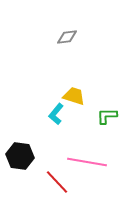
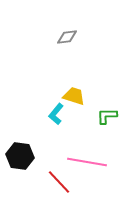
red line: moved 2 px right
